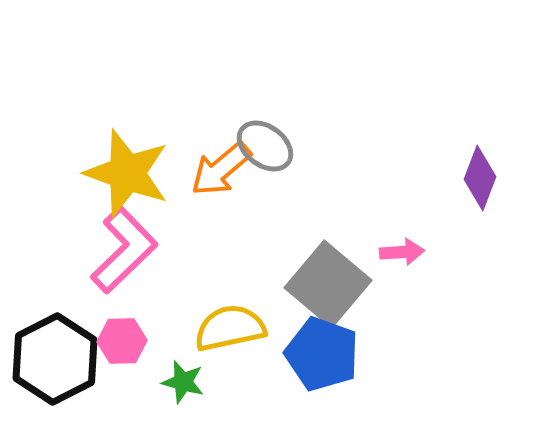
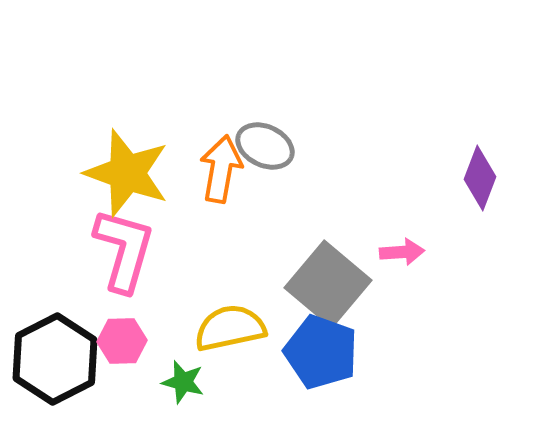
gray ellipse: rotated 12 degrees counterclockwise
orange arrow: rotated 140 degrees clockwise
pink L-shape: rotated 30 degrees counterclockwise
blue pentagon: moved 1 px left, 2 px up
